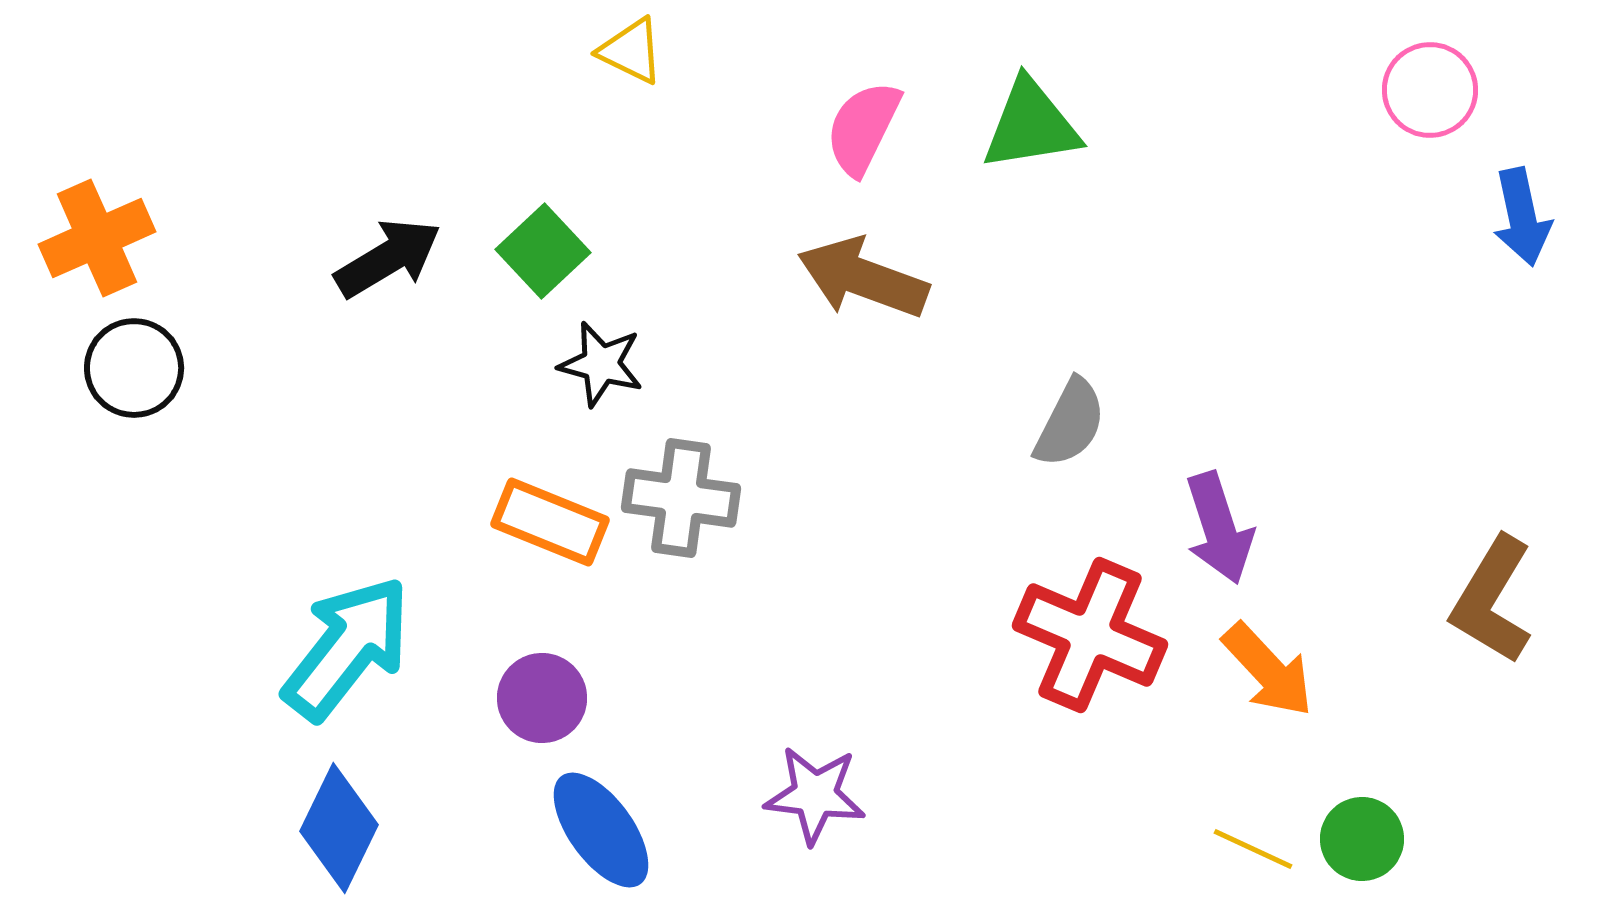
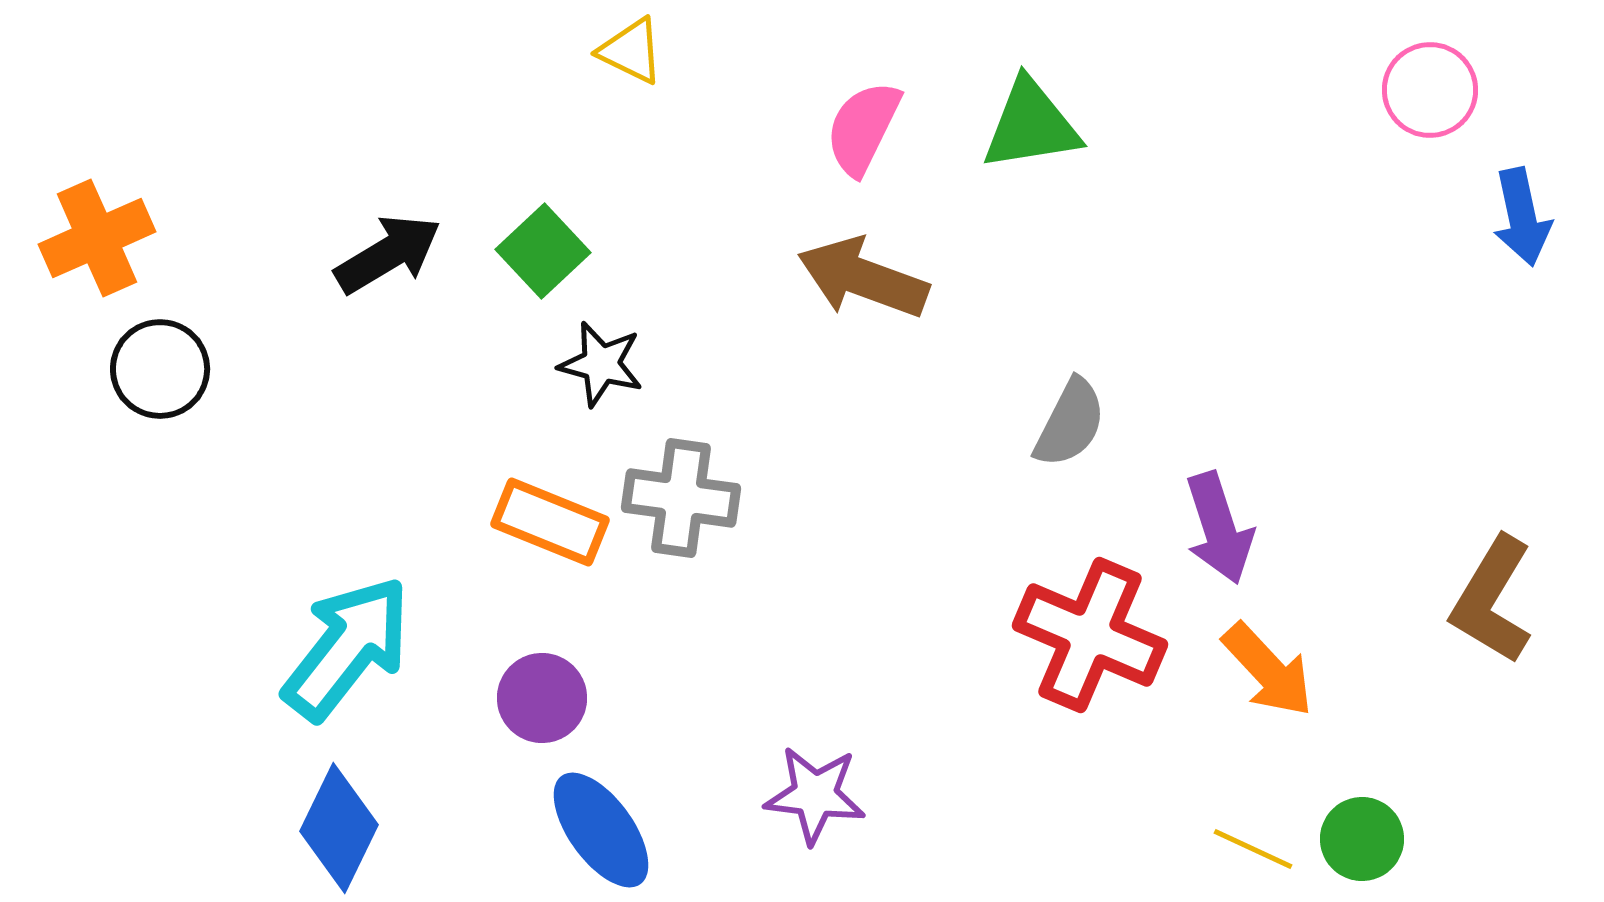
black arrow: moved 4 px up
black circle: moved 26 px right, 1 px down
